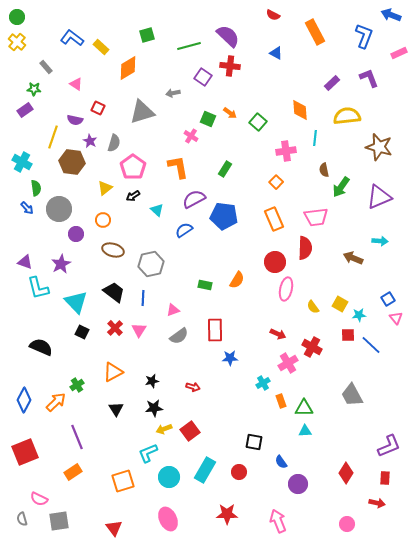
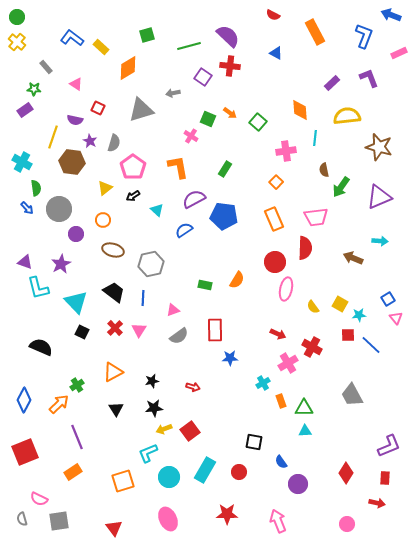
gray triangle at (142, 112): moved 1 px left, 2 px up
orange arrow at (56, 402): moved 3 px right, 2 px down
